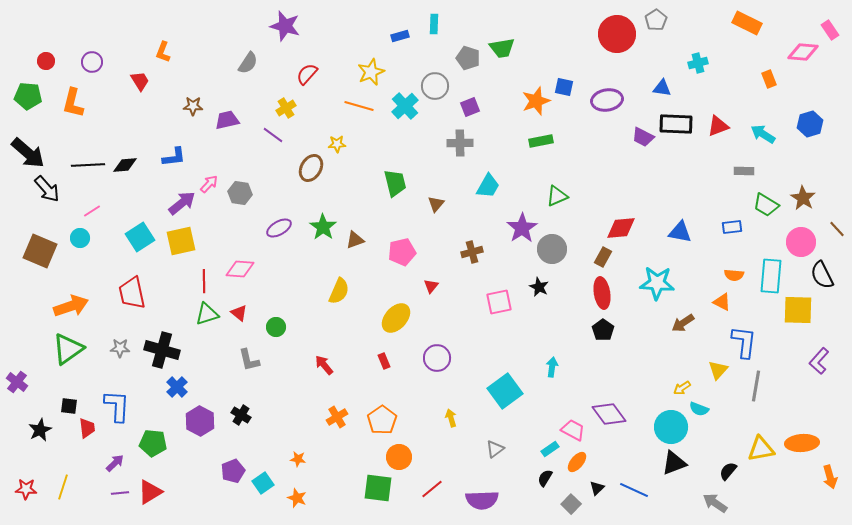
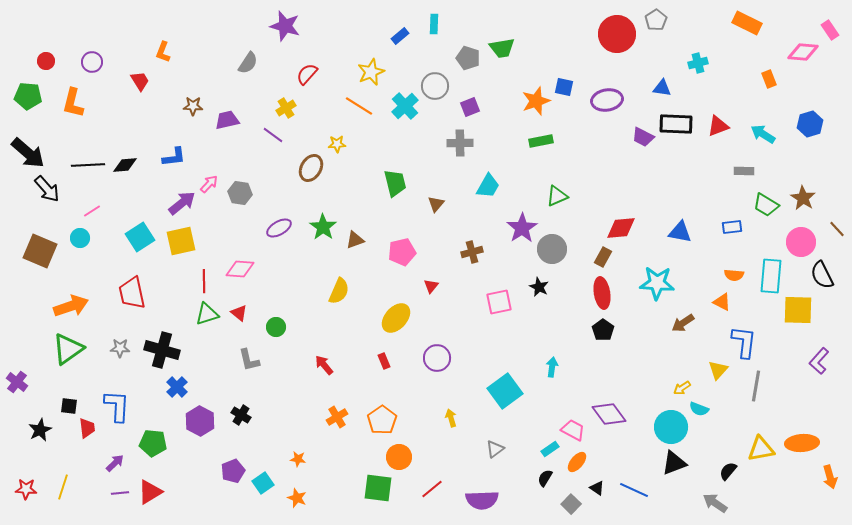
blue rectangle at (400, 36): rotated 24 degrees counterclockwise
orange line at (359, 106): rotated 16 degrees clockwise
black triangle at (597, 488): rotated 42 degrees counterclockwise
